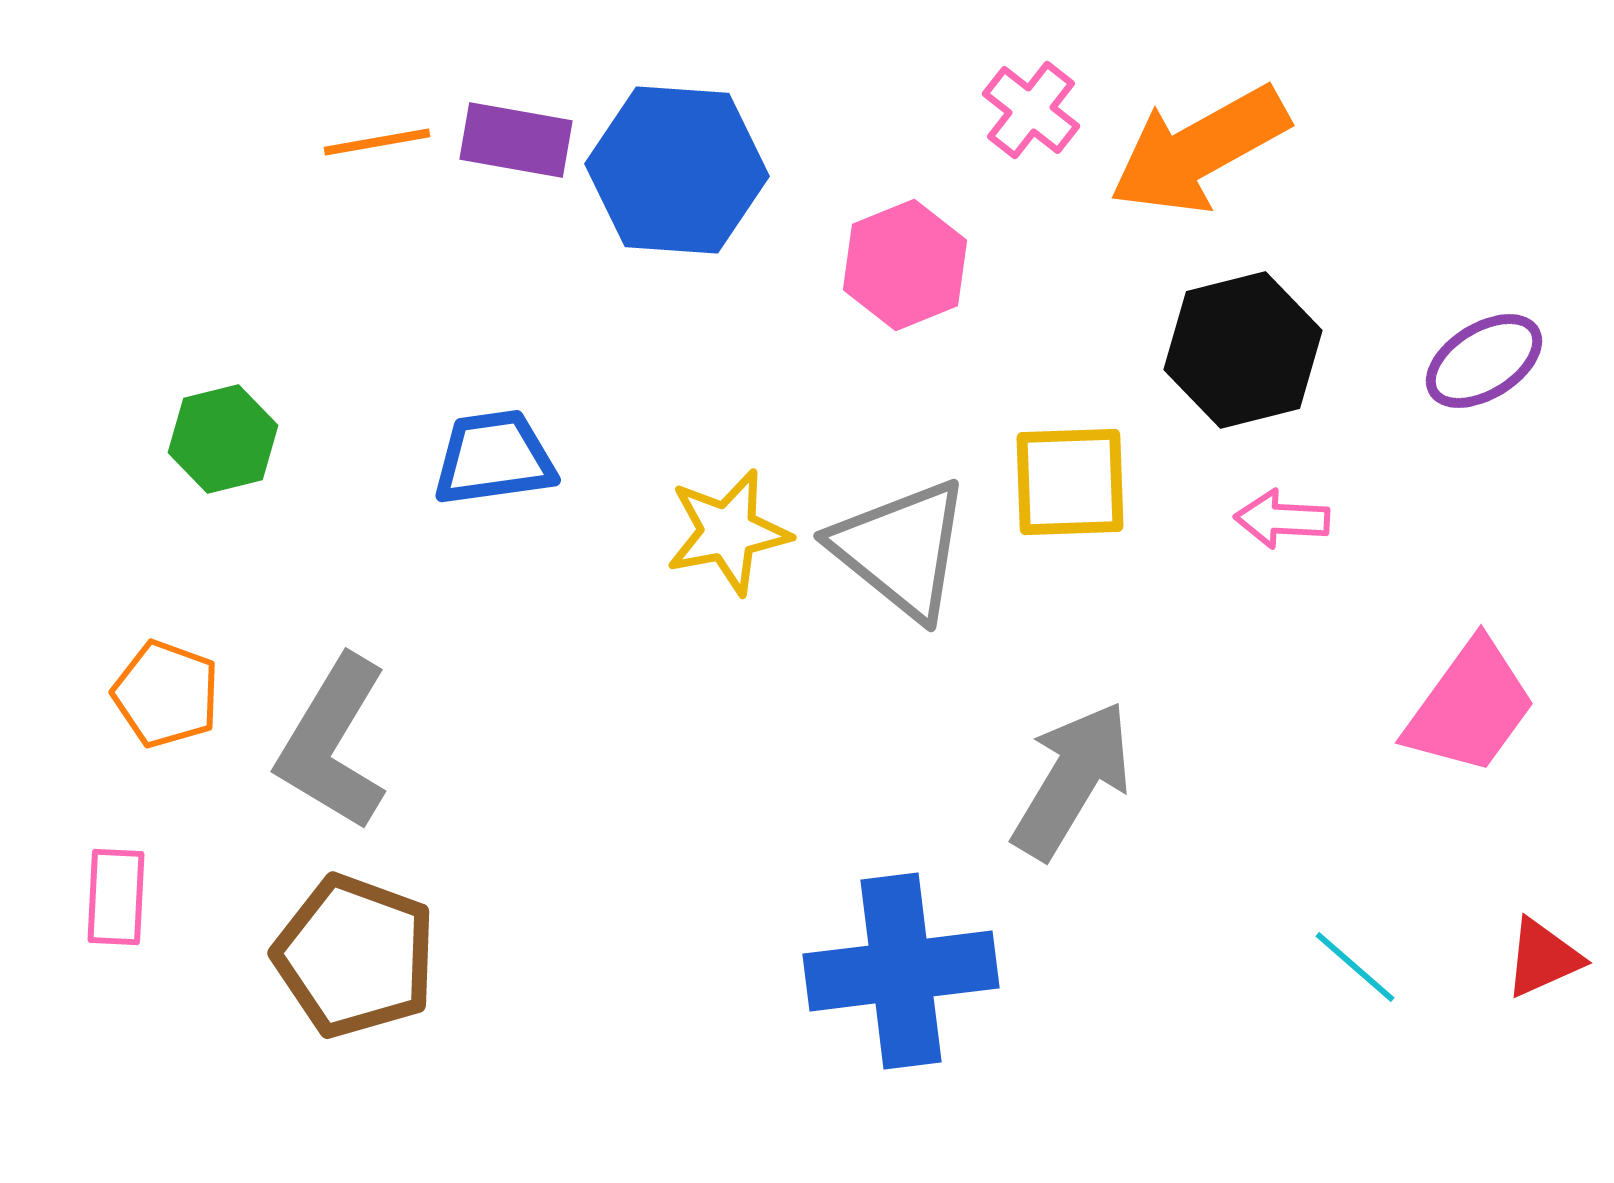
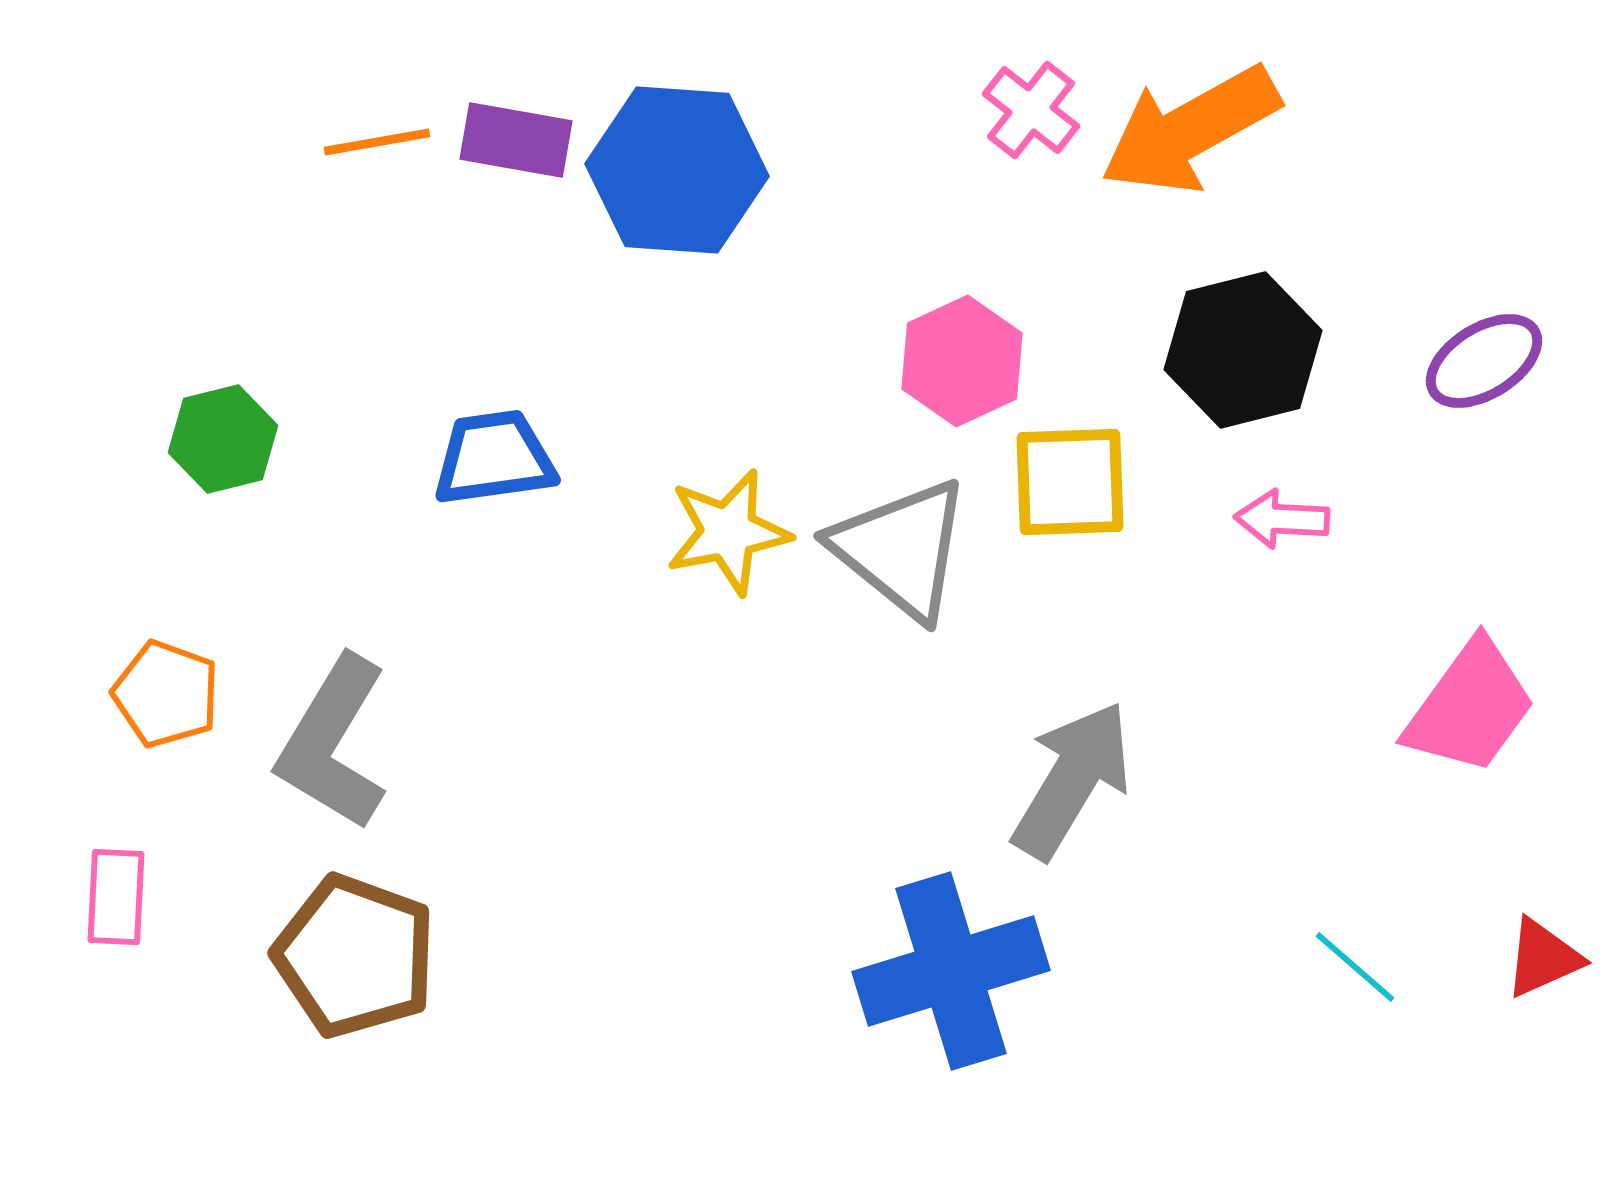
orange arrow: moved 9 px left, 20 px up
pink hexagon: moved 57 px right, 96 px down; rotated 3 degrees counterclockwise
blue cross: moved 50 px right; rotated 10 degrees counterclockwise
